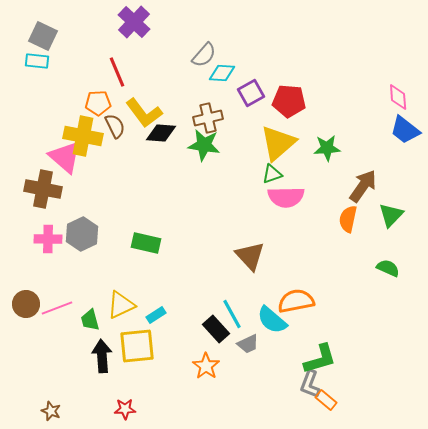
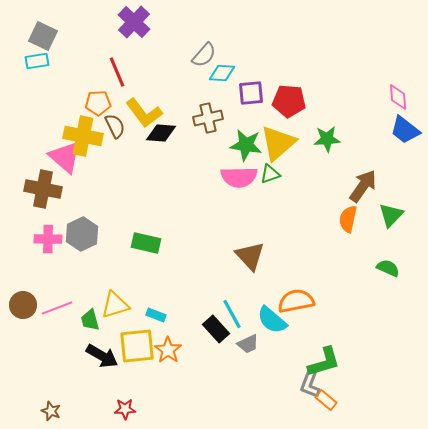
cyan rectangle at (37, 61): rotated 15 degrees counterclockwise
purple square at (251, 93): rotated 24 degrees clockwise
green star at (204, 145): moved 42 px right
green star at (327, 148): moved 9 px up
green triangle at (272, 174): moved 2 px left
pink semicircle at (286, 197): moved 47 px left, 20 px up
brown circle at (26, 304): moved 3 px left, 1 px down
yellow triangle at (121, 305): moved 6 px left; rotated 8 degrees clockwise
cyan rectangle at (156, 315): rotated 54 degrees clockwise
black arrow at (102, 356): rotated 124 degrees clockwise
green L-shape at (320, 359): moved 4 px right, 3 px down
orange star at (206, 366): moved 38 px left, 16 px up
